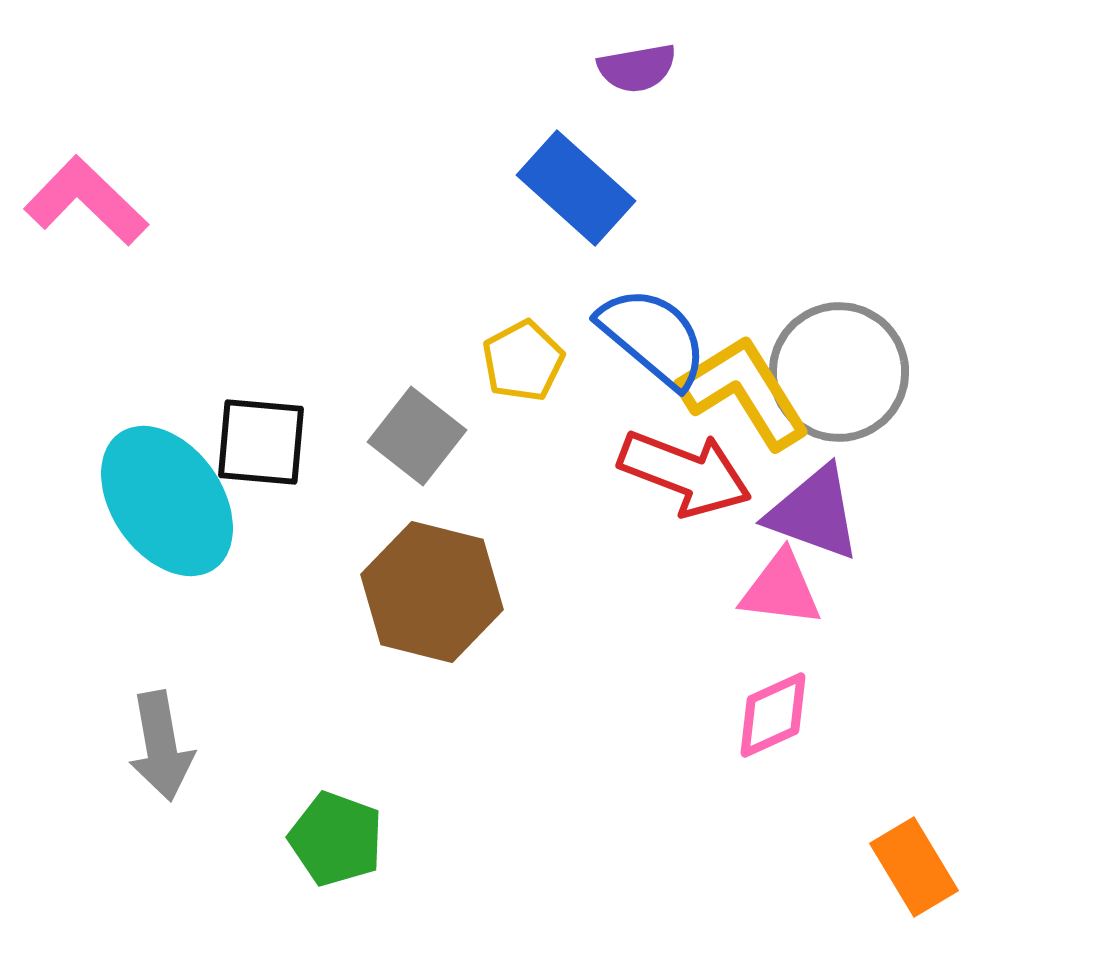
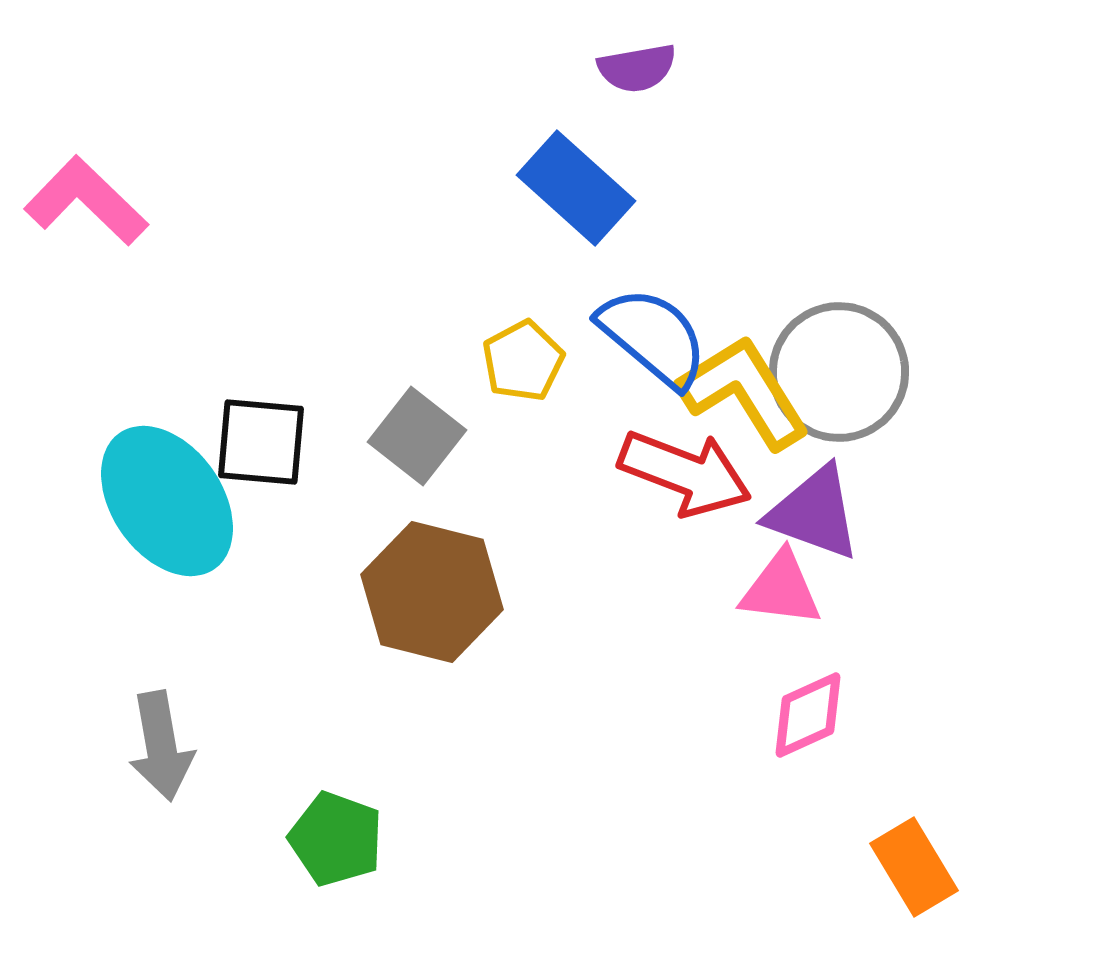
pink diamond: moved 35 px right
